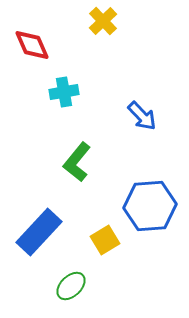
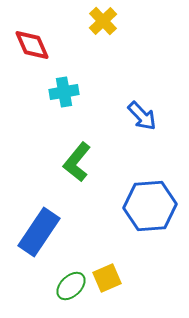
blue rectangle: rotated 9 degrees counterclockwise
yellow square: moved 2 px right, 38 px down; rotated 8 degrees clockwise
